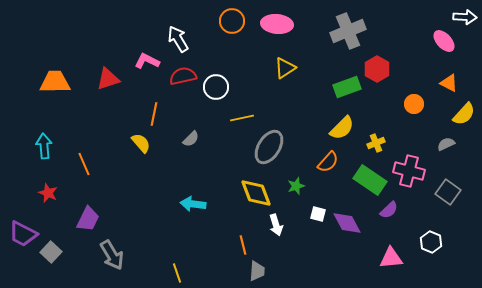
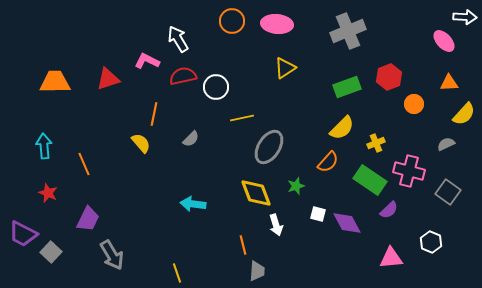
red hexagon at (377, 69): moved 12 px right, 8 px down; rotated 10 degrees clockwise
orange triangle at (449, 83): rotated 30 degrees counterclockwise
